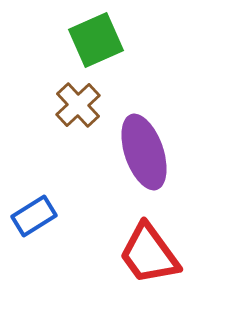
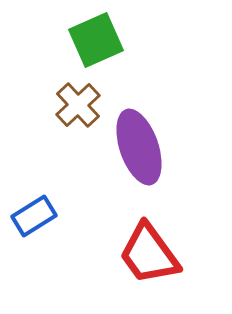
purple ellipse: moved 5 px left, 5 px up
